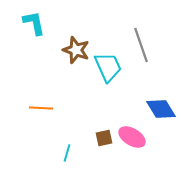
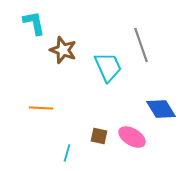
brown star: moved 13 px left
brown square: moved 5 px left, 2 px up; rotated 24 degrees clockwise
